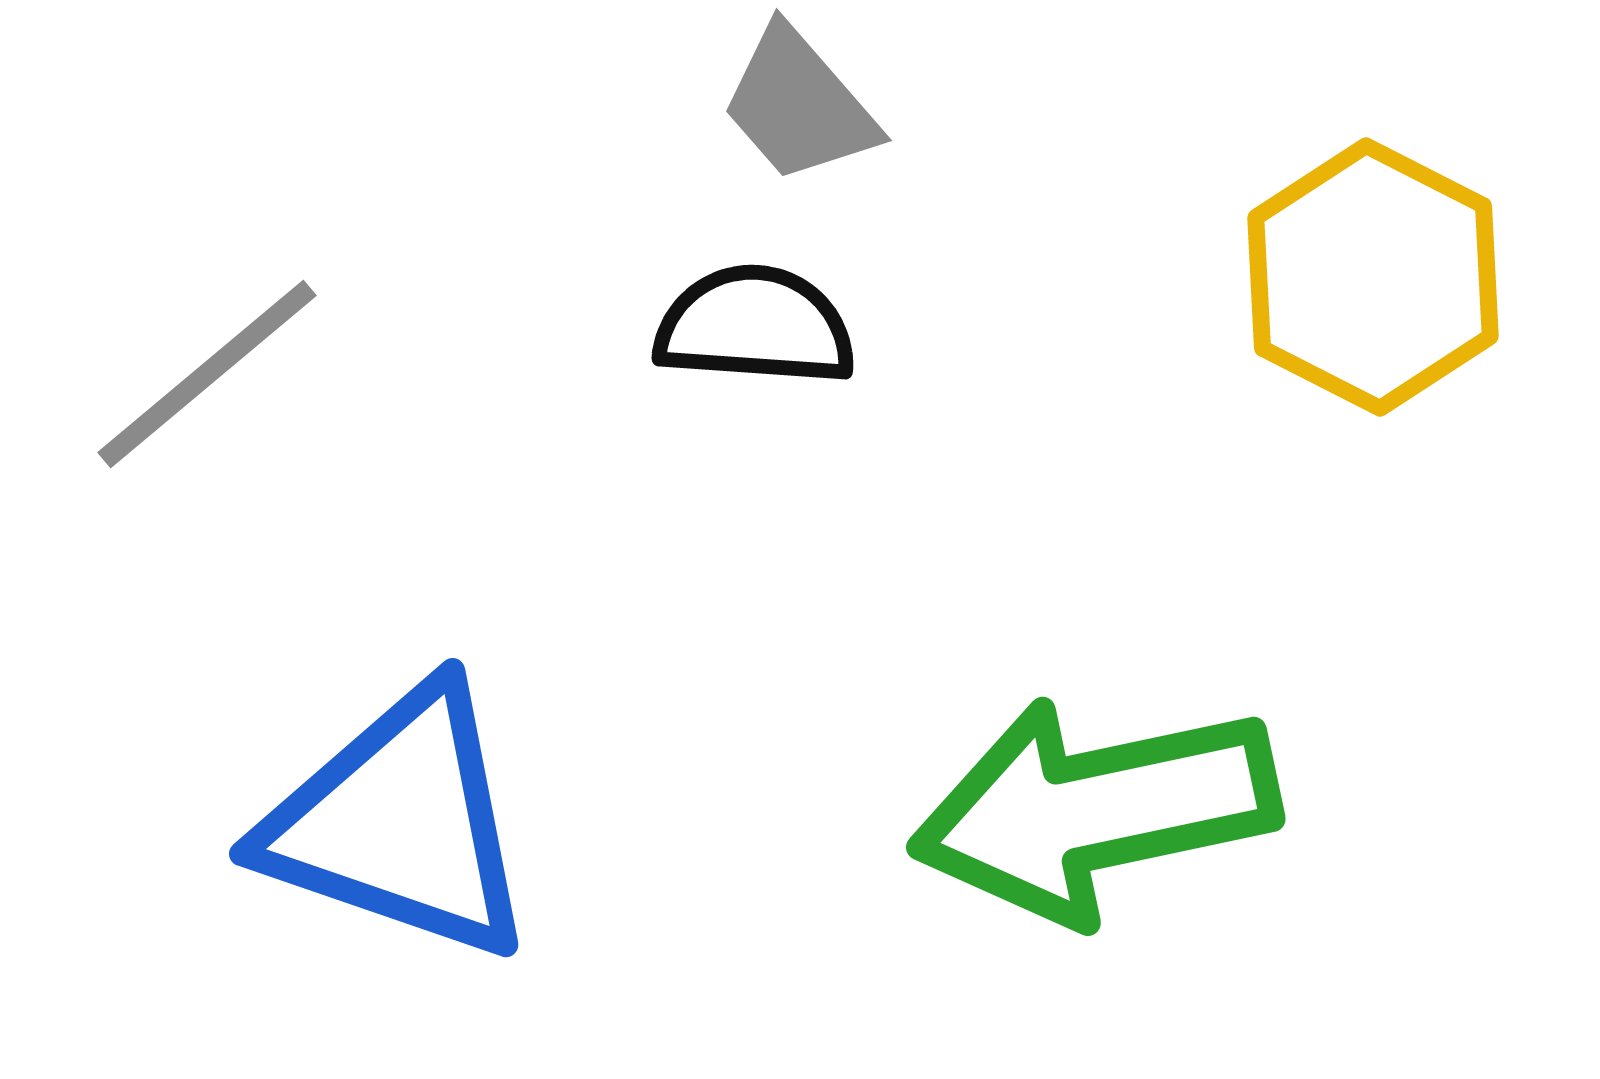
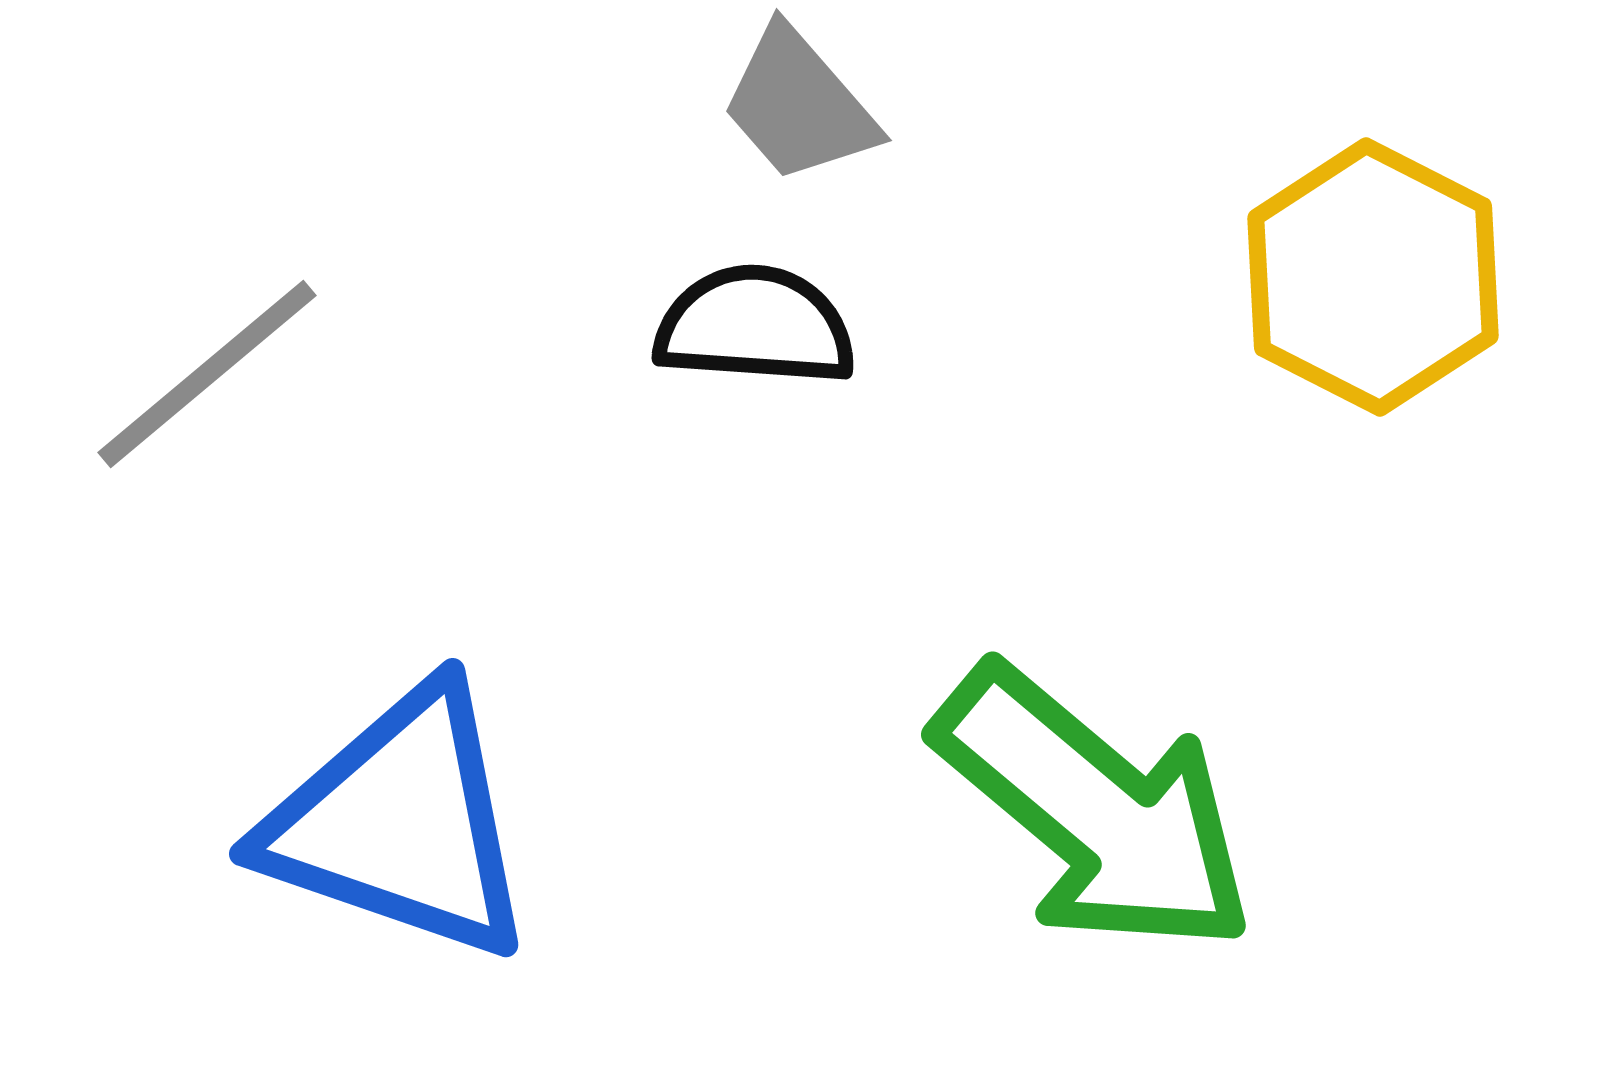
green arrow: rotated 128 degrees counterclockwise
